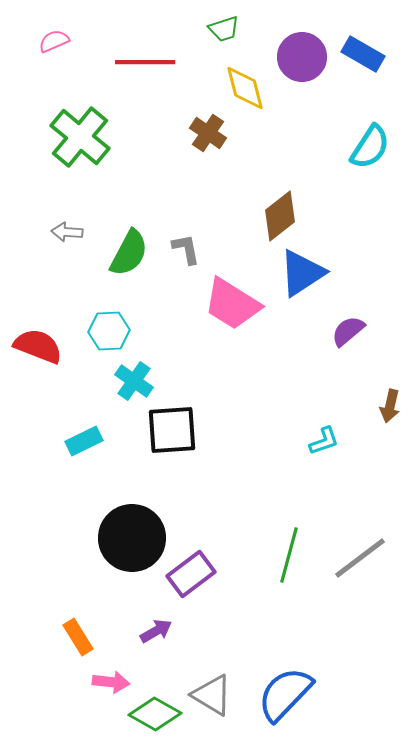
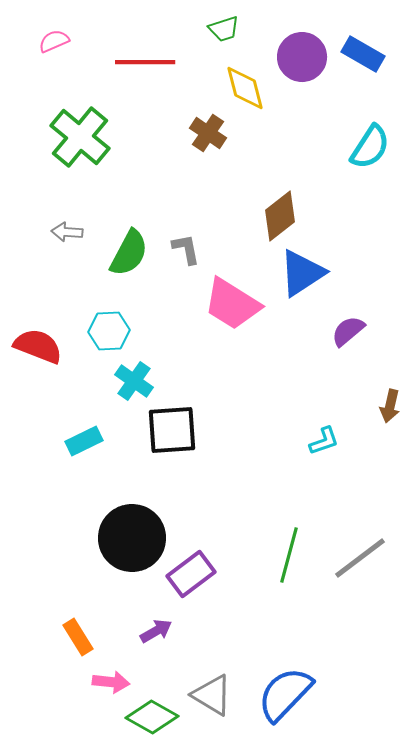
green diamond: moved 3 px left, 3 px down
